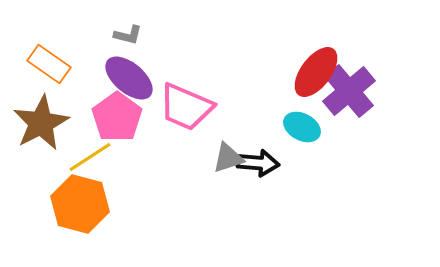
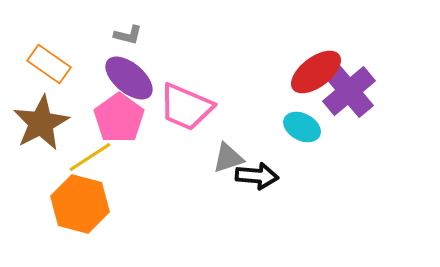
red ellipse: rotated 16 degrees clockwise
pink pentagon: moved 2 px right, 1 px down
black arrow: moved 1 px left, 13 px down
